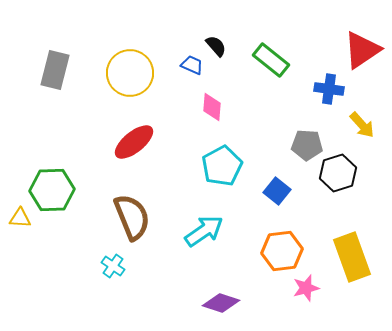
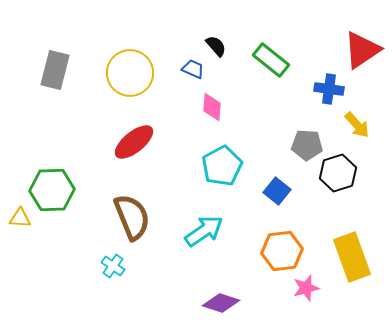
blue trapezoid: moved 1 px right, 4 px down
yellow arrow: moved 5 px left
